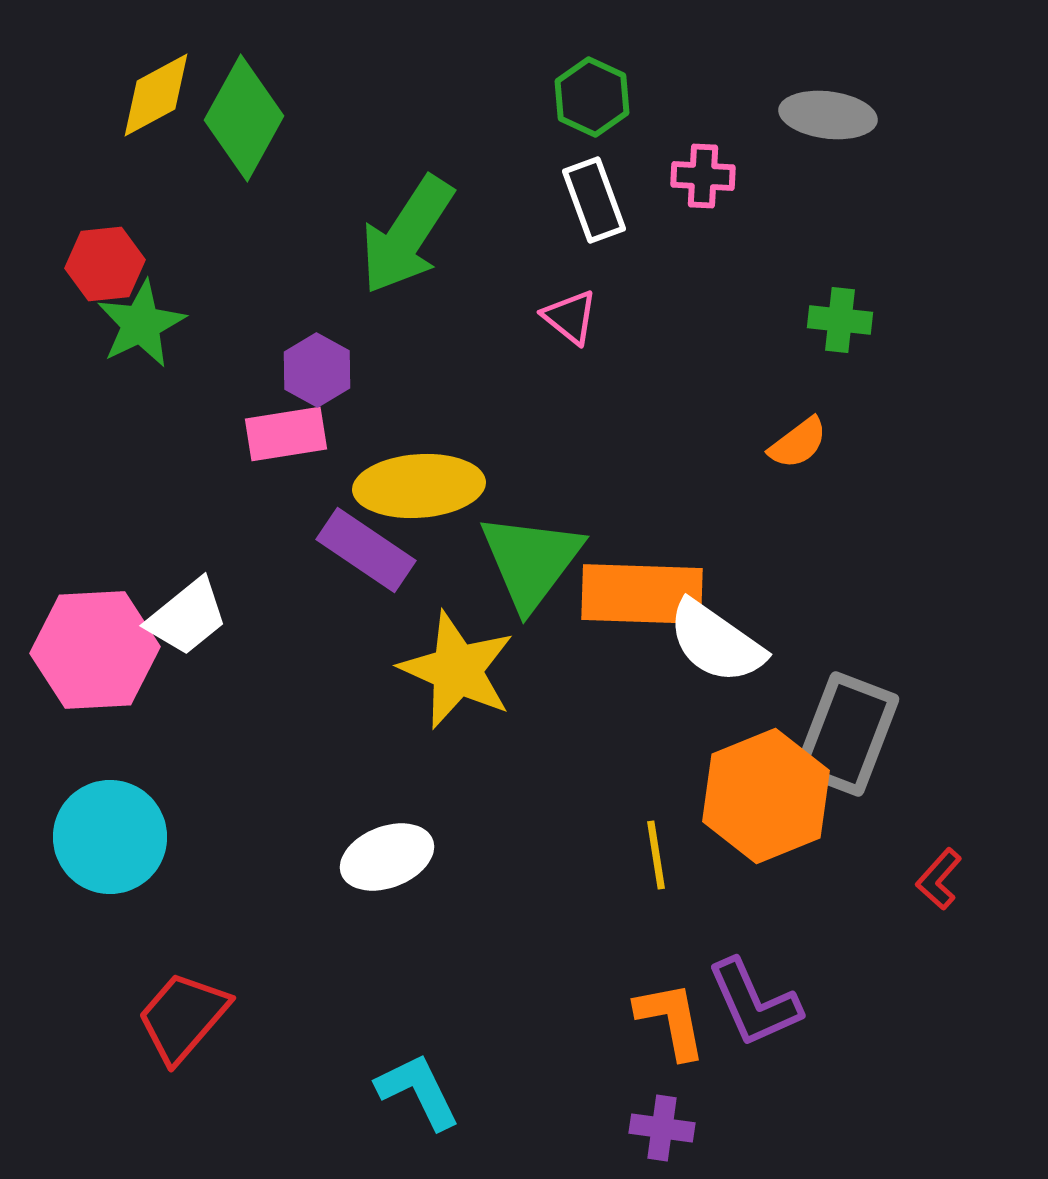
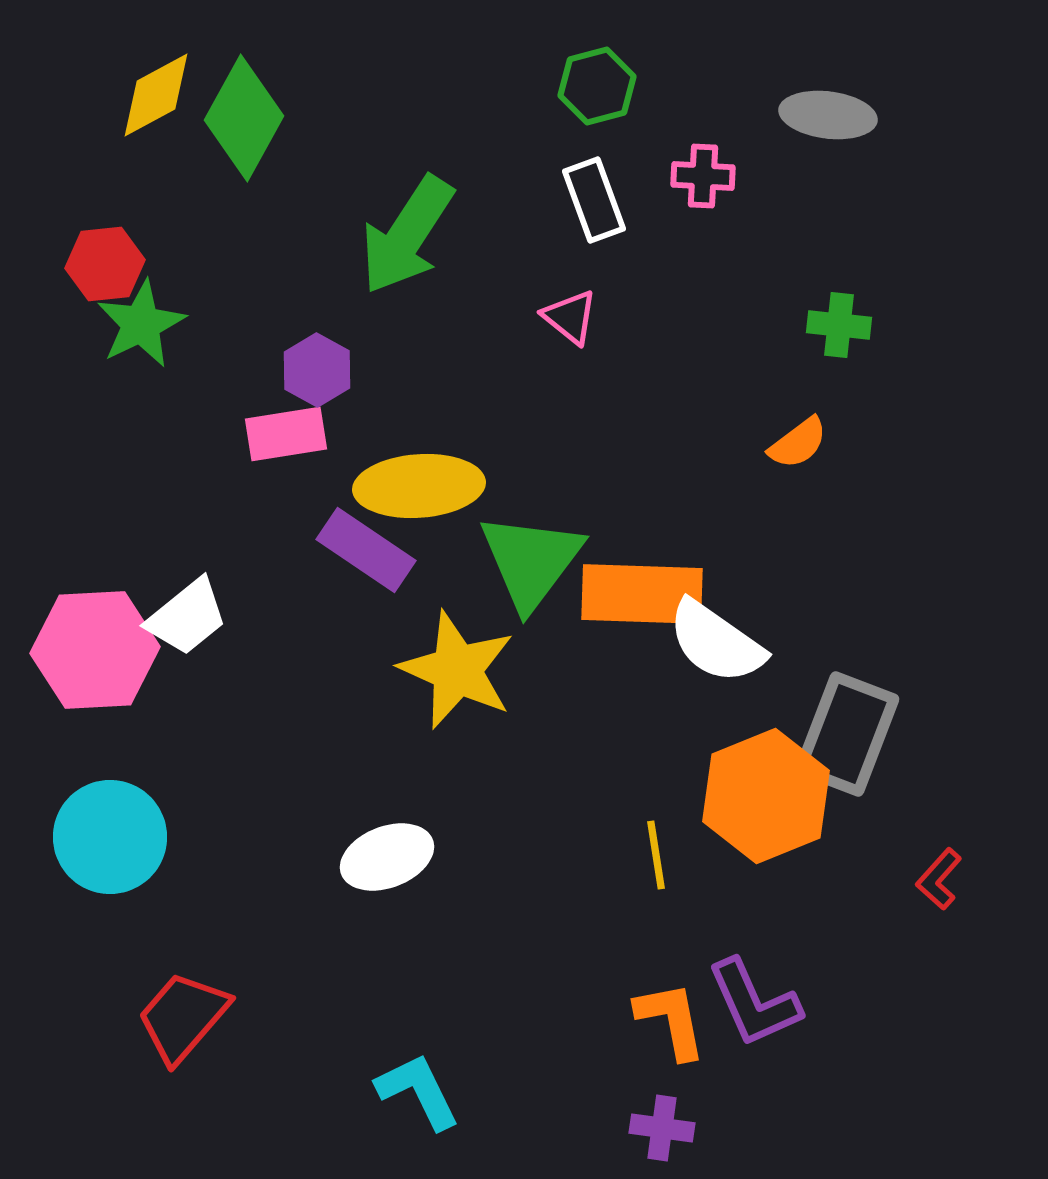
green hexagon: moved 5 px right, 11 px up; rotated 20 degrees clockwise
green cross: moved 1 px left, 5 px down
